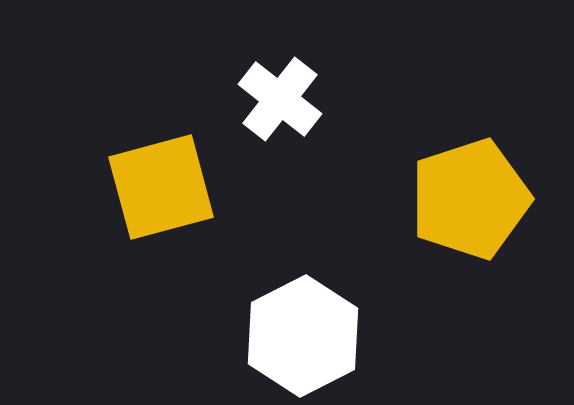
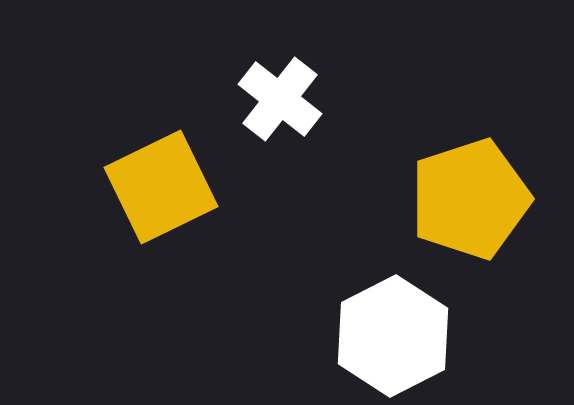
yellow square: rotated 11 degrees counterclockwise
white hexagon: moved 90 px right
